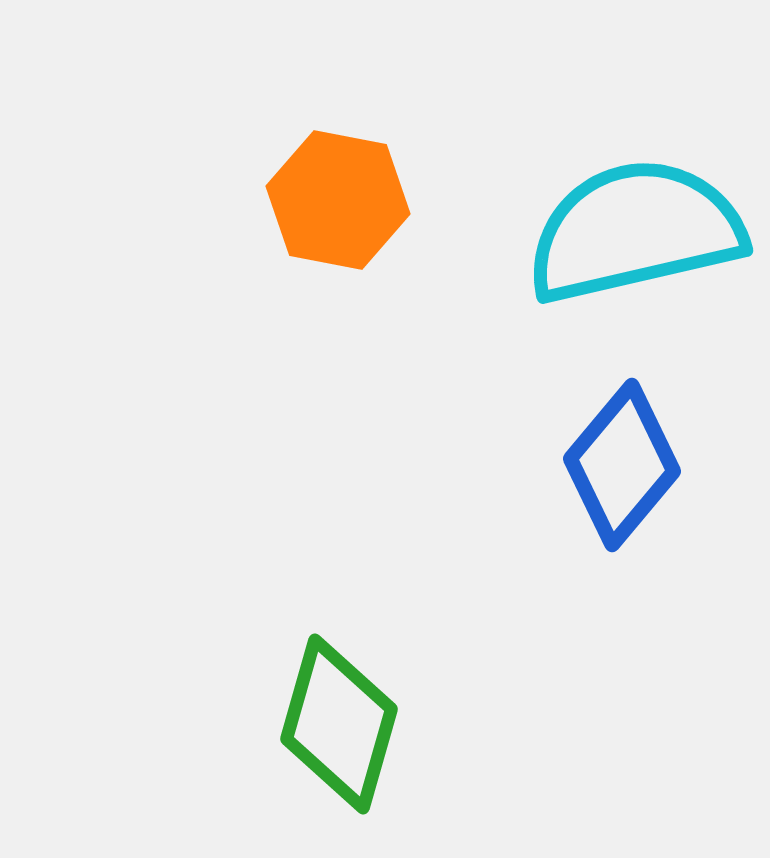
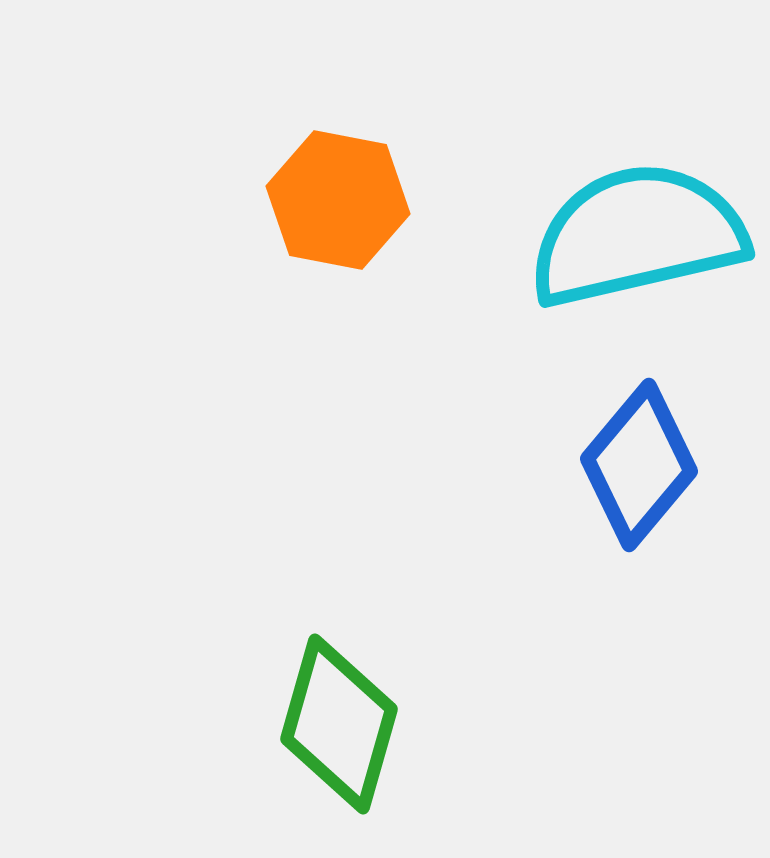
cyan semicircle: moved 2 px right, 4 px down
blue diamond: moved 17 px right
